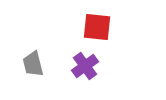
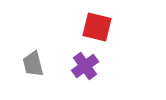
red square: rotated 8 degrees clockwise
